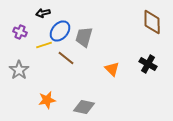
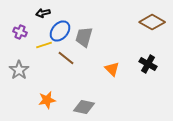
brown diamond: rotated 60 degrees counterclockwise
